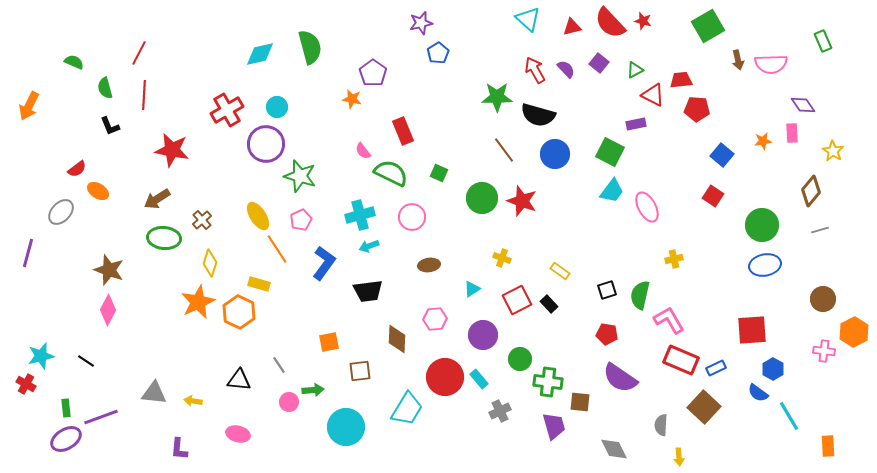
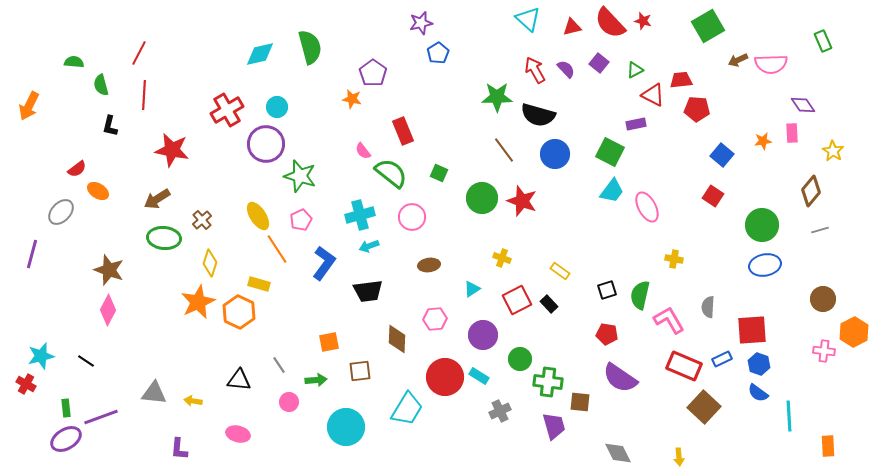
brown arrow at (738, 60): rotated 78 degrees clockwise
green semicircle at (74, 62): rotated 18 degrees counterclockwise
green semicircle at (105, 88): moved 4 px left, 3 px up
black L-shape at (110, 126): rotated 35 degrees clockwise
green semicircle at (391, 173): rotated 12 degrees clockwise
purple line at (28, 253): moved 4 px right, 1 px down
yellow cross at (674, 259): rotated 24 degrees clockwise
red rectangle at (681, 360): moved 3 px right, 6 px down
blue rectangle at (716, 368): moved 6 px right, 9 px up
blue hexagon at (773, 369): moved 14 px left, 5 px up; rotated 10 degrees counterclockwise
cyan rectangle at (479, 379): moved 3 px up; rotated 18 degrees counterclockwise
green arrow at (313, 390): moved 3 px right, 10 px up
cyan line at (789, 416): rotated 28 degrees clockwise
gray semicircle at (661, 425): moved 47 px right, 118 px up
gray diamond at (614, 449): moved 4 px right, 4 px down
